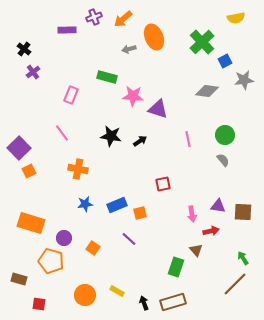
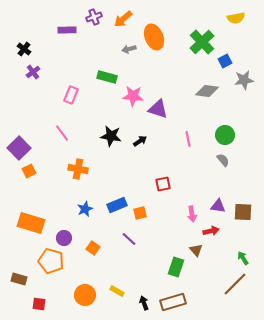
blue star at (85, 204): moved 5 px down; rotated 14 degrees counterclockwise
